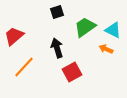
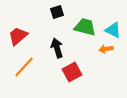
green trapezoid: rotated 50 degrees clockwise
red trapezoid: moved 4 px right
orange arrow: rotated 32 degrees counterclockwise
